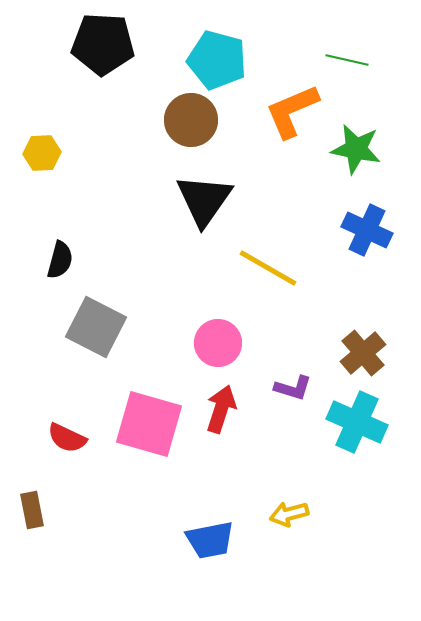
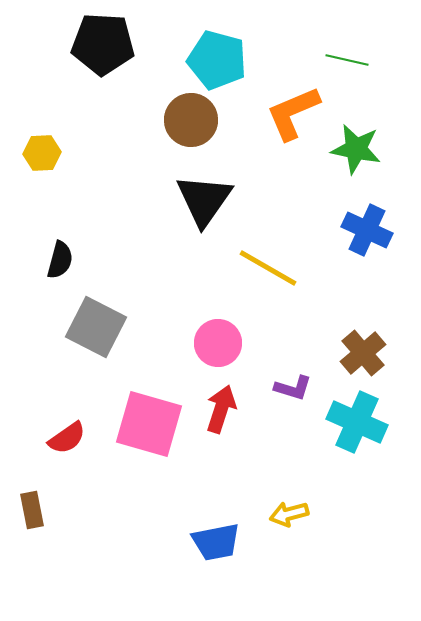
orange L-shape: moved 1 px right, 2 px down
red semicircle: rotated 60 degrees counterclockwise
blue trapezoid: moved 6 px right, 2 px down
